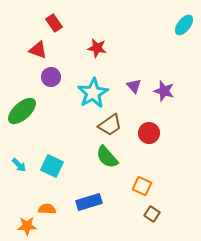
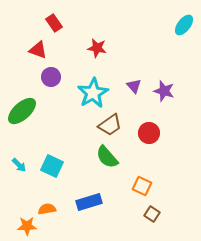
orange semicircle: rotated 12 degrees counterclockwise
